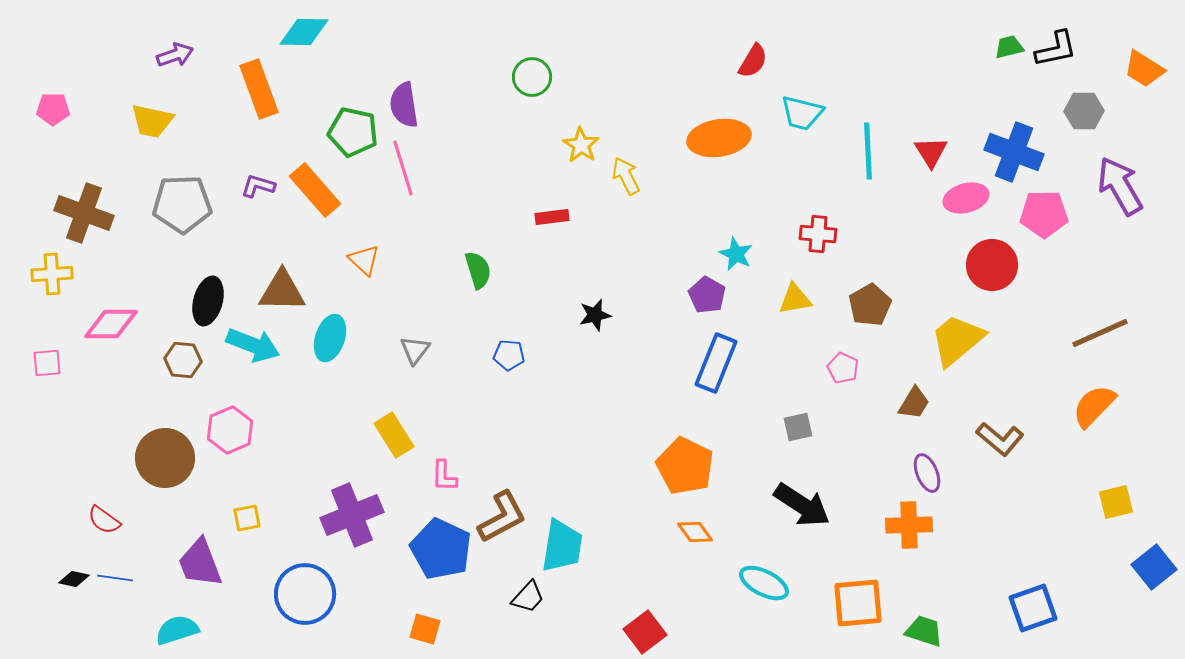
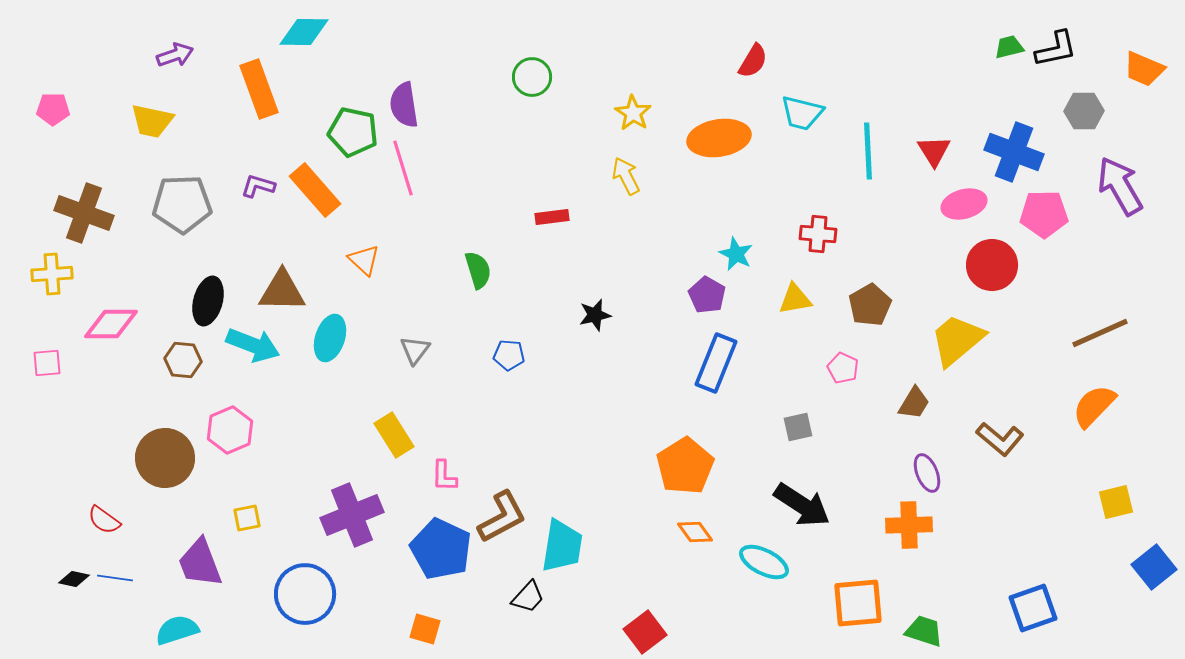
orange trapezoid at (1144, 69): rotated 9 degrees counterclockwise
yellow star at (581, 145): moved 52 px right, 32 px up
red triangle at (931, 152): moved 3 px right, 1 px up
pink ellipse at (966, 198): moved 2 px left, 6 px down
orange pentagon at (685, 466): rotated 14 degrees clockwise
cyan ellipse at (764, 583): moved 21 px up
